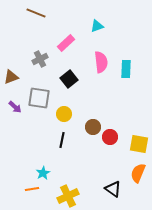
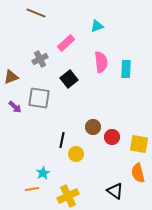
yellow circle: moved 12 px right, 40 px down
red circle: moved 2 px right
orange semicircle: rotated 36 degrees counterclockwise
black triangle: moved 2 px right, 2 px down
